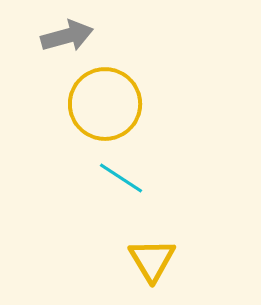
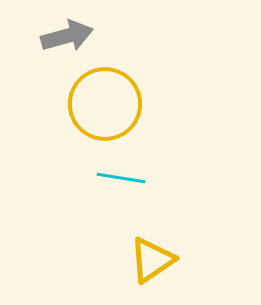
cyan line: rotated 24 degrees counterclockwise
yellow triangle: rotated 27 degrees clockwise
